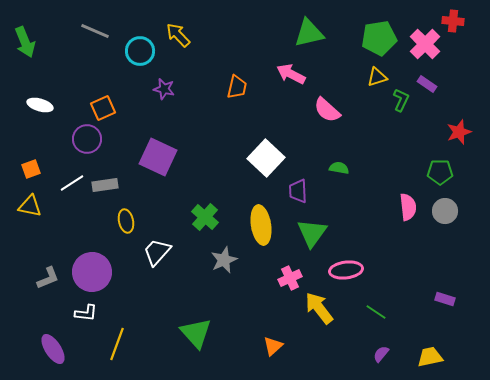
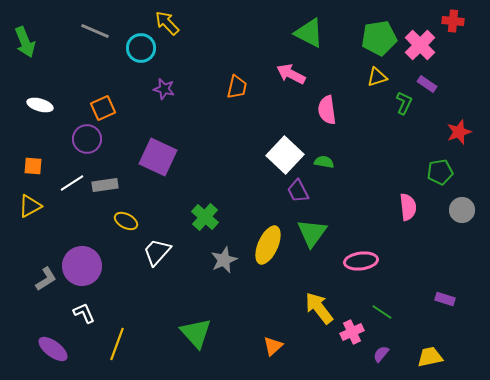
green triangle at (309, 33): rotated 40 degrees clockwise
yellow arrow at (178, 35): moved 11 px left, 12 px up
pink cross at (425, 44): moved 5 px left, 1 px down
cyan circle at (140, 51): moved 1 px right, 3 px up
green L-shape at (401, 100): moved 3 px right, 3 px down
pink semicircle at (327, 110): rotated 40 degrees clockwise
white square at (266, 158): moved 19 px right, 3 px up
green semicircle at (339, 168): moved 15 px left, 6 px up
orange square at (31, 169): moved 2 px right, 3 px up; rotated 24 degrees clockwise
green pentagon at (440, 172): rotated 10 degrees counterclockwise
purple trapezoid at (298, 191): rotated 25 degrees counterclockwise
yellow triangle at (30, 206): rotated 40 degrees counterclockwise
gray circle at (445, 211): moved 17 px right, 1 px up
yellow ellipse at (126, 221): rotated 50 degrees counterclockwise
yellow ellipse at (261, 225): moved 7 px right, 20 px down; rotated 33 degrees clockwise
pink ellipse at (346, 270): moved 15 px right, 9 px up
purple circle at (92, 272): moved 10 px left, 6 px up
gray L-shape at (48, 278): moved 2 px left, 1 px down; rotated 10 degrees counterclockwise
pink cross at (290, 278): moved 62 px right, 54 px down
green line at (376, 312): moved 6 px right
white L-shape at (86, 313): moved 2 px left; rotated 120 degrees counterclockwise
purple ellipse at (53, 349): rotated 20 degrees counterclockwise
